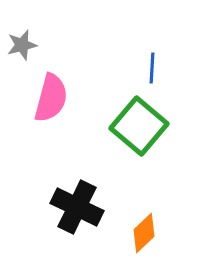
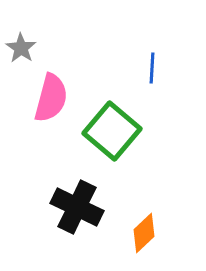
gray star: moved 1 px left, 3 px down; rotated 24 degrees counterclockwise
green square: moved 27 px left, 5 px down
